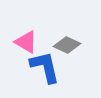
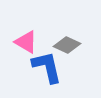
blue L-shape: moved 2 px right
